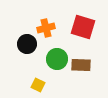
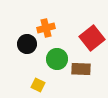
red square: moved 9 px right, 11 px down; rotated 35 degrees clockwise
brown rectangle: moved 4 px down
